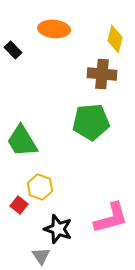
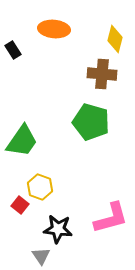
black rectangle: rotated 12 degrees clockwise
green pentagon: rotated 21 degrees clockwise
green trapezoid: rotated 114 degrees counterclockwise
red square: moved 1 px right
black star: rotated 12 degrees counterclockwise
